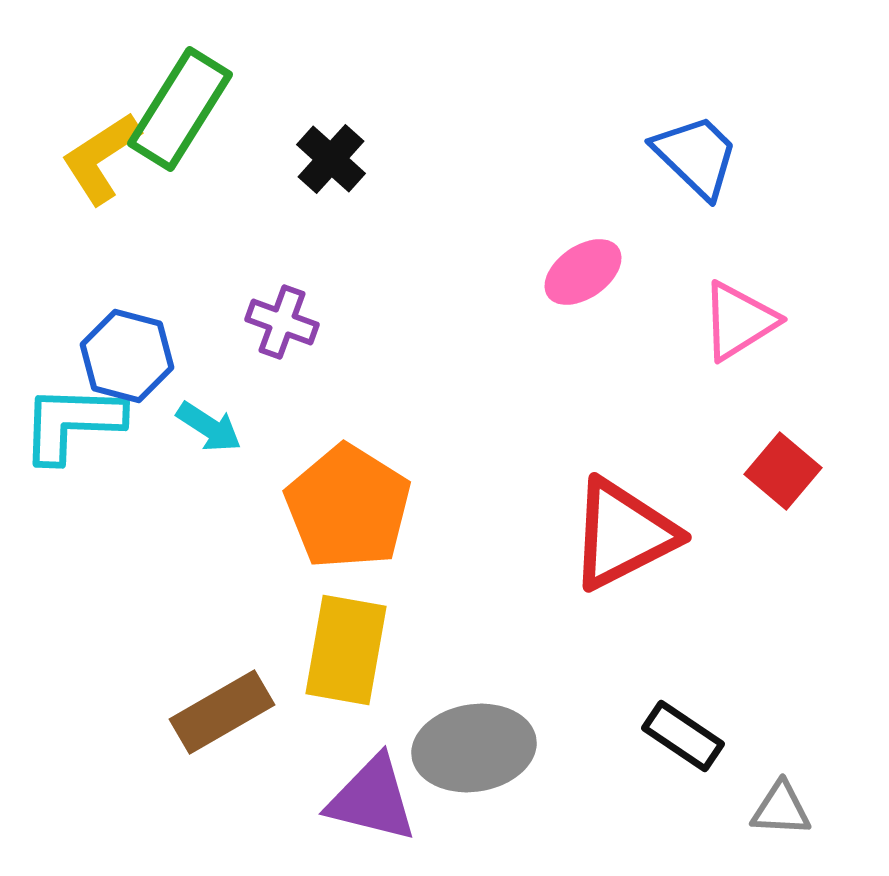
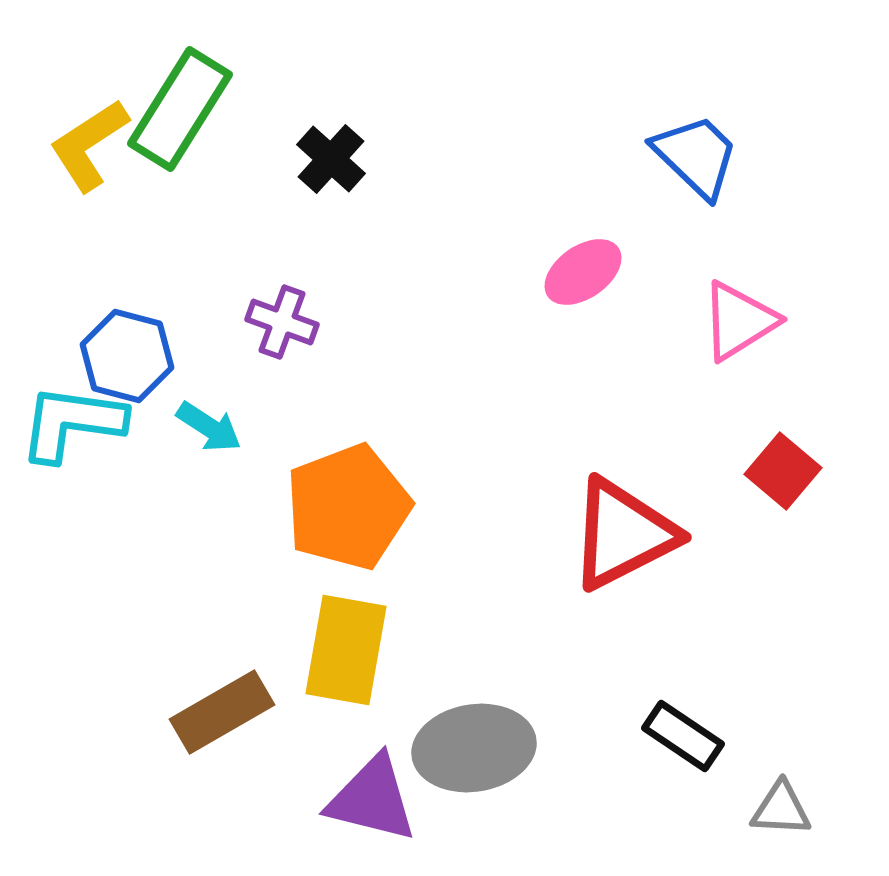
yellow L-shape: moved 12 px left, 13 px up
cyan L-shape: rotated 6 degrees clockwise
orange pentagon: rotated 19 degrees clockwise
